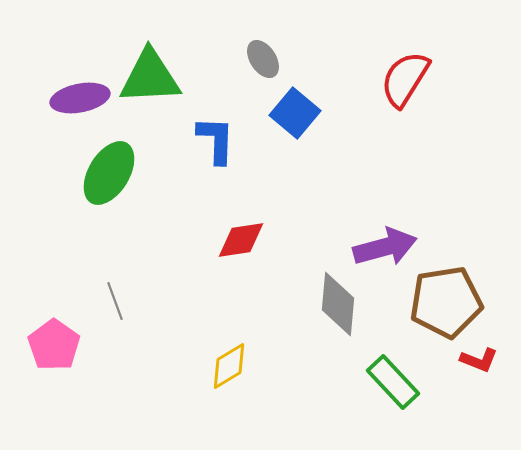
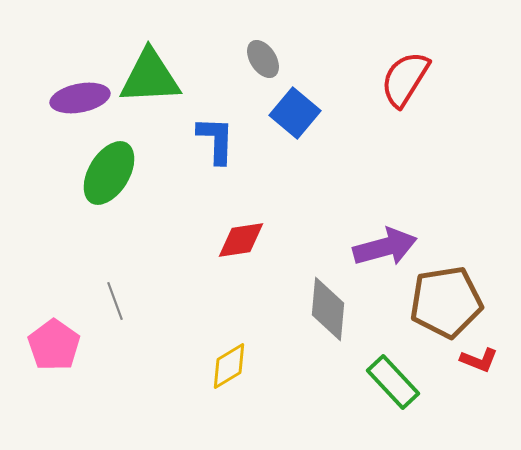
gray diamond: moved 10 px left, 5 px down
